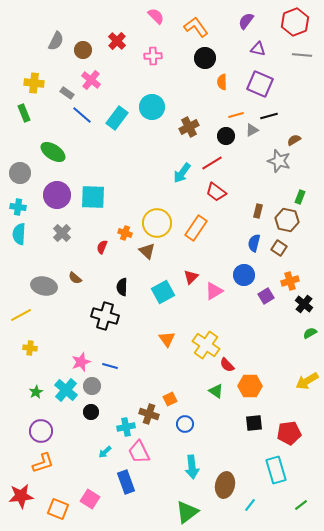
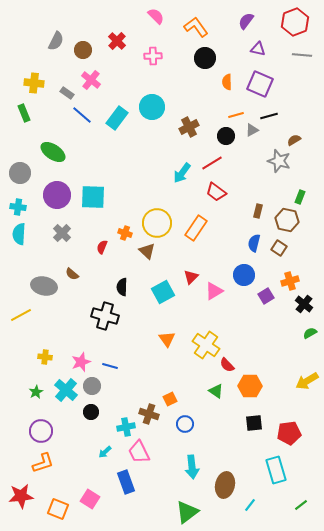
orange semicircle at (222, 82): moved 5 px right
brown semicircle at (75, 278): moved 3 px left, 4 px up
yellow cross at (30, 348): moved 15 px right, 9 px down
